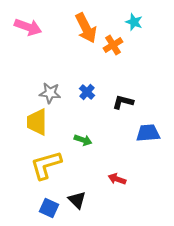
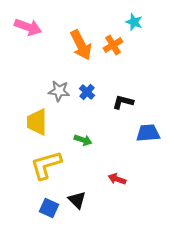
orange arrow: moved 5 px left, 17 px down
gray star: moved 9 px right, 2 px up
